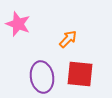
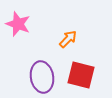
red square: moved 1 px right, 1 px down; rotated 8 degrees clockwise
